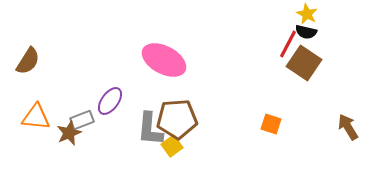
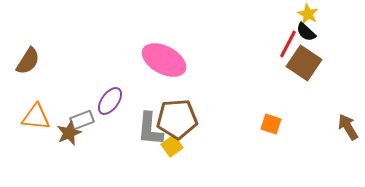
yellow star: moved 1 px right
black semicircle: rotated 30 degrees clockwise
